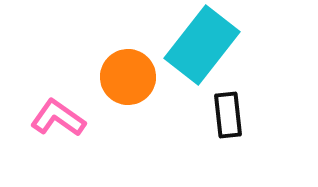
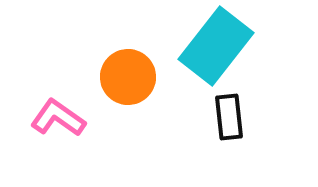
cyan rectangle: moved 14 px right, 1 px down
black rectangle: moved 1 px right, 2 px down
